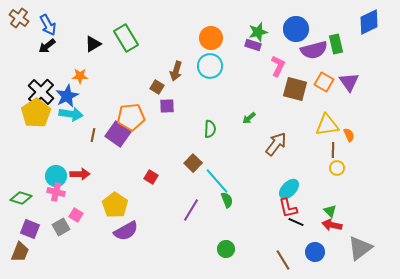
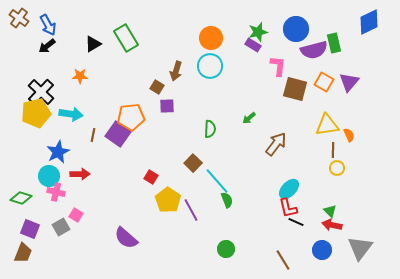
green rectangle at (336, 44): moved 2 px left, 1 px up
purple rectangle at (253, 45): rotated 14 degrees clockwise
pink L-shape at (278, 66): rotated 20 degrees counterclockwise
purple triangle at (349, 82): rotated 15 degrees clockwise
blue star at (67, 96): moved 9 px left, 56 px down
yellow pentagon at (36, 113): rotated 20 degrees clockwise
cyan circle at (56, 176): moved 7 px left
yellow pentagon at (115, 205): moved 53 px right, 5 px up
purple line at (191, 210): rotated 60 degrees counterclockwise
purple semicircle at (126, 231): moved 7 px down; rotated 70 degrees clockwise
gray triangle at (360, 248): rotated 16 degrees counterclockwise
brown trapezoid at (20, 252): moved 3 px right, 1 px down
blue circle at (315, 252): moved 7 px right, 2 px up
